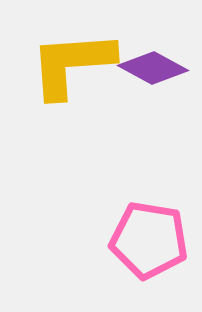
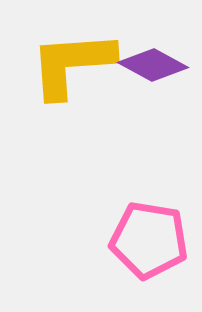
purple diamond: moved 3 px up
